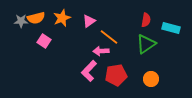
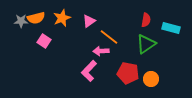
red pentagon: moved 12 px right, 2 px up; rotated 20 degrees clockwise
